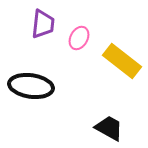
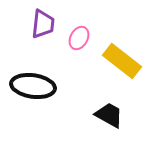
black ellipse: moved 2 px right
black trapezoid: moved 13 px up
